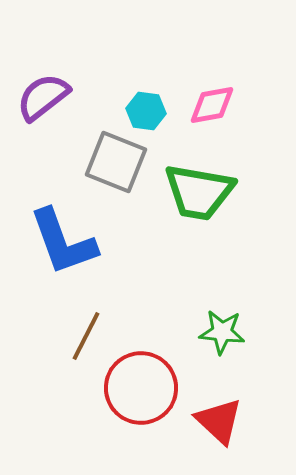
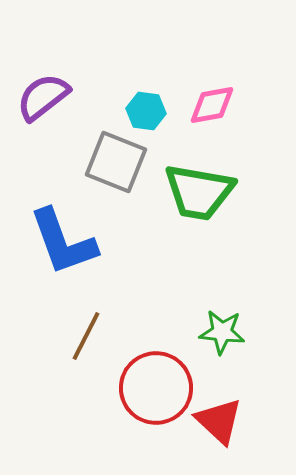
red circle: moved 15 px right
